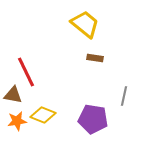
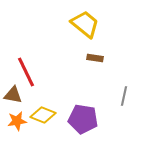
purple pentagon: moved 10 px left
